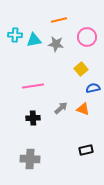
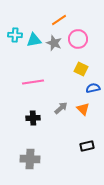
orange line: rotated 21 degrees counterclockwise
pink circle: moved 9 px left, 2 px down
gray star: moved 2 px left, 1 px up; rotated 14 degrees clockwise
yellow square: rotated 24 degrees counterclockwise
pink line: moved 4 px up
orange triangle: rotated 24 degrees clockwise
black rectangle: moved 1 px right, 4 px up
